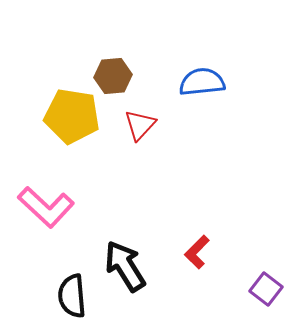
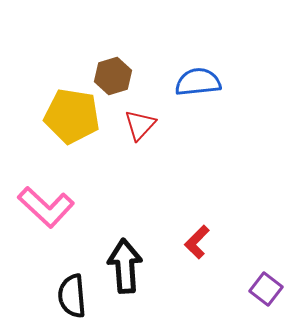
brown hexagon: rotated 12 degrees counterclockwise
blue semicircle: moved 4 px left
red L-shape: moved 10 px up
black arrow: rotated 28 degrees clockwise
